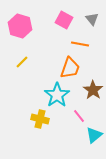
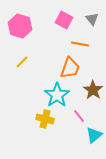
yellow cross: moved 5 px right
